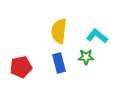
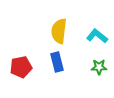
green star: moved 13 px right, 10 px down
blue rectangle: moved 2 px left, 1 px up
